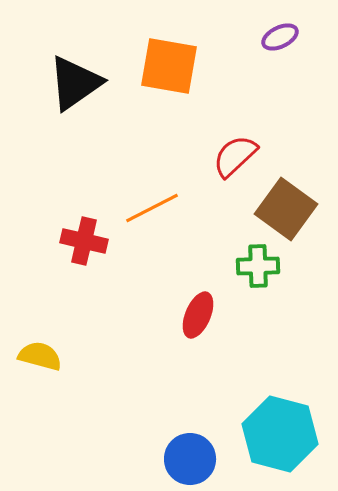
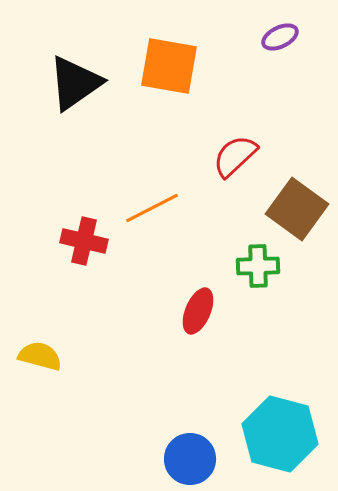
brown square: moved 11 px right
red ellipse: moved 4 px up
